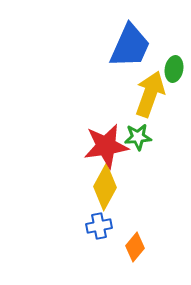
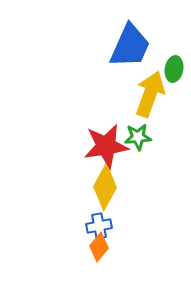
orange diamond: moved 36 px left
